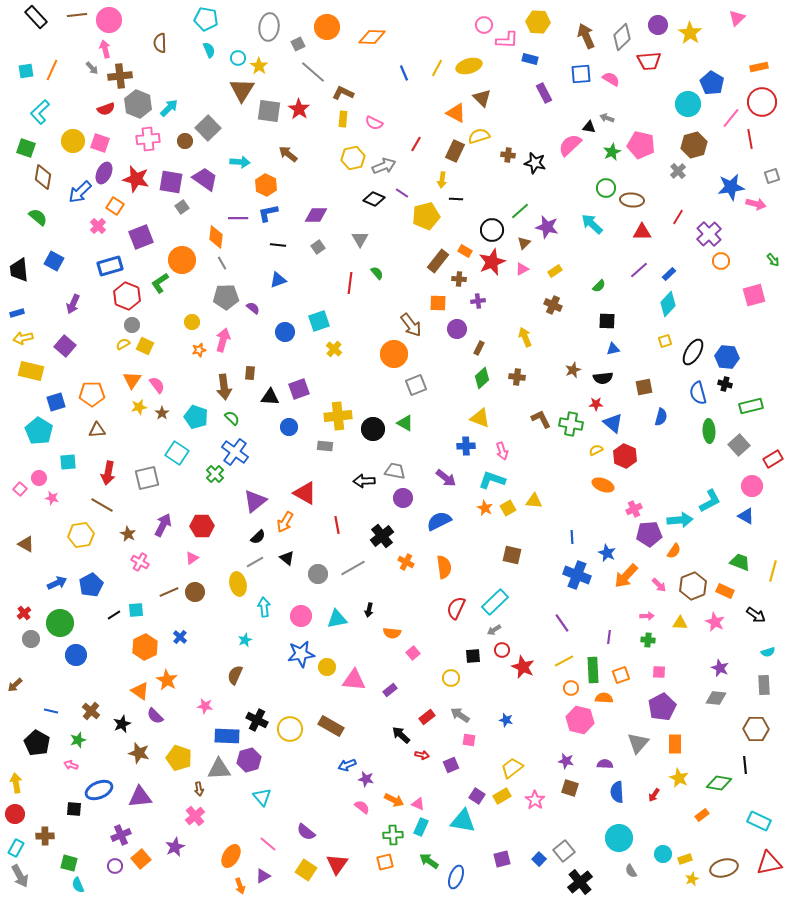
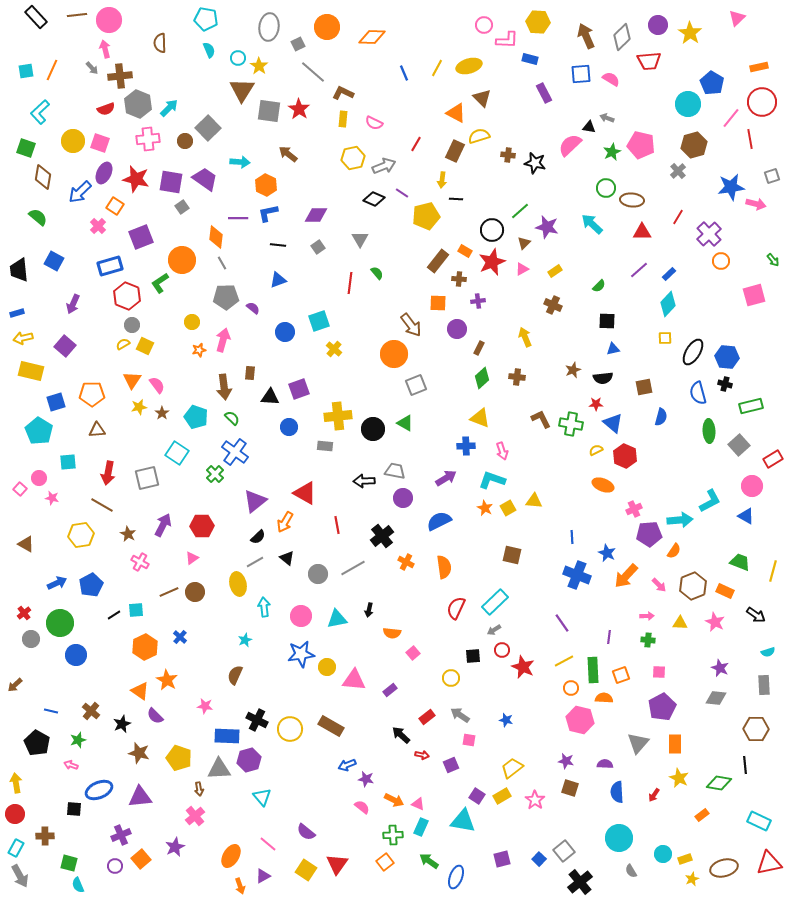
yellow square at (665, 341): moved 3 px up; rotated 16 degrees clockwise
purple arrow at (446, 478): rotated 70 degrees counterclockwise
orange square at (385, 862): rotated 24 degrees counterclockwise
